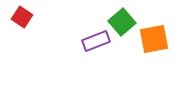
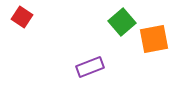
purple rectangle: moved 6 px left, 26 px down
